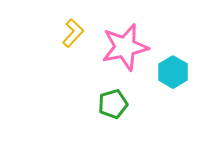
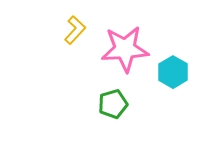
yellow L-shape: moved 2 px right, 3 px up
pink star: moved 2 px down; rotated 9 degrees clockwise
